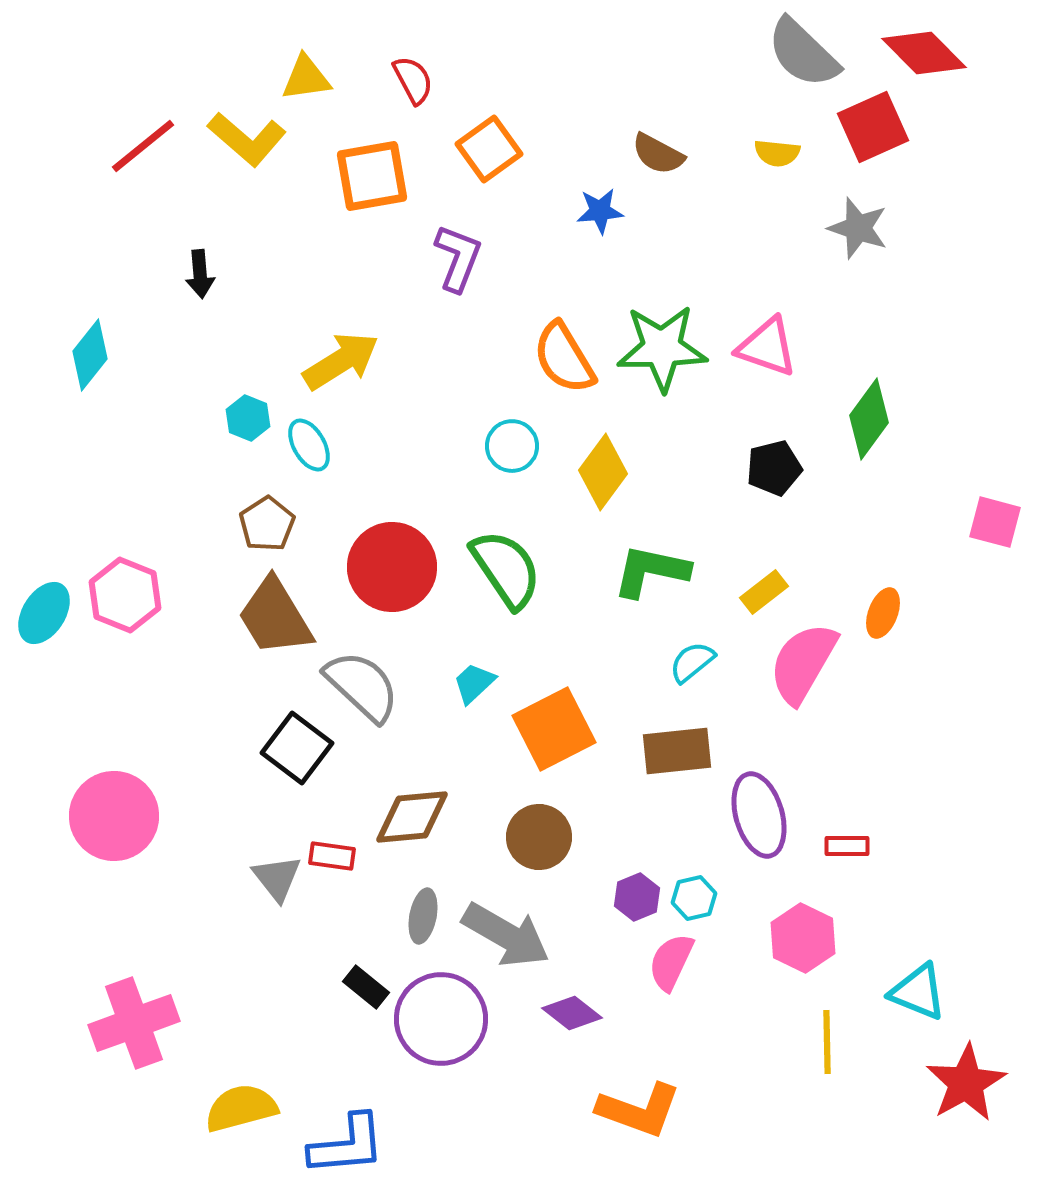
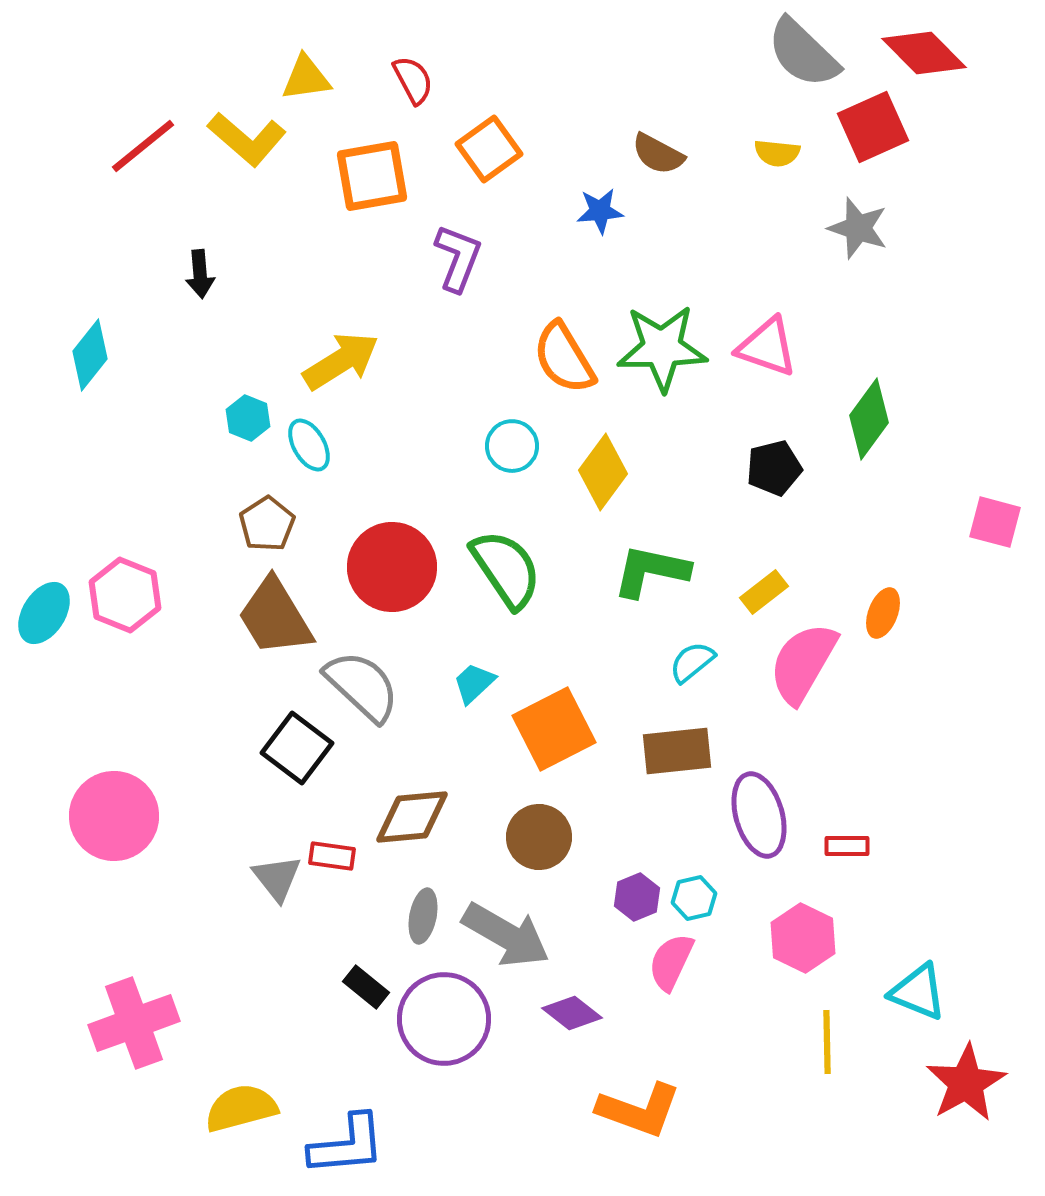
purple circle at (441, 1019): moved 3 px right
